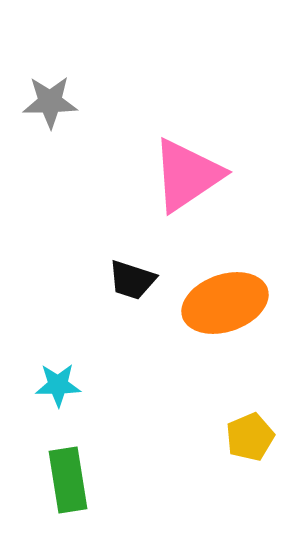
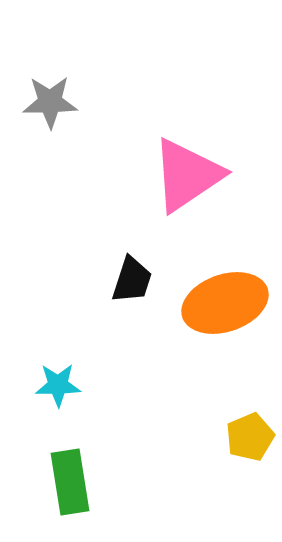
black trapezoid: rotated 90 degrees counterclockwise
green rectangle: moved 2 px right, 2 px down
